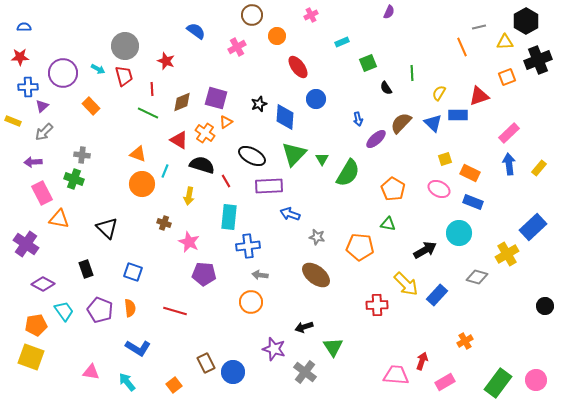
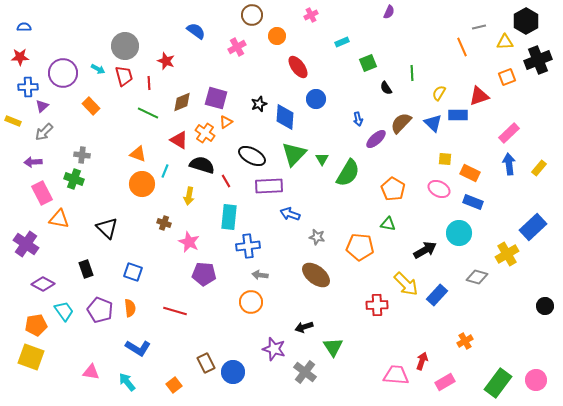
red line at (152, 89): moved 3 px left, 6 px up
yellow square at (445, 159): rotated 24 degrees clockwise
